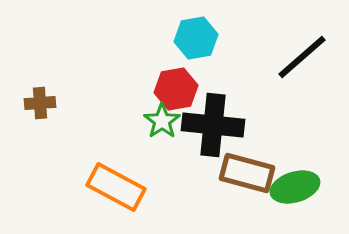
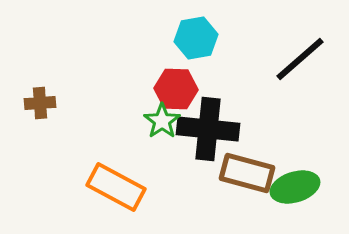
black line: moved 2 px left, 2 px down
red hexagon: rotated 12 degrees clockwise
black cross: moved 5 px left, 4 px down
